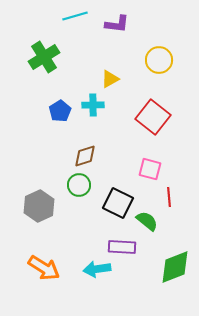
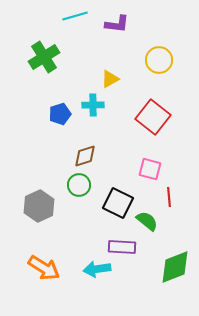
blue pentagon: moved 3 px down; rotated 15 degrees clockwise
